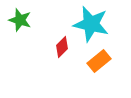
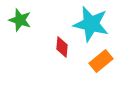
red diamond: rotated 40 degrees counterclockwise
orange rectangle: moved 2 px right
